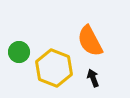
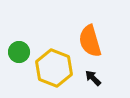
orange semicircle: rotated 12 degrees clockwise
black arrow: rotated 24 degrees counterclockwise
